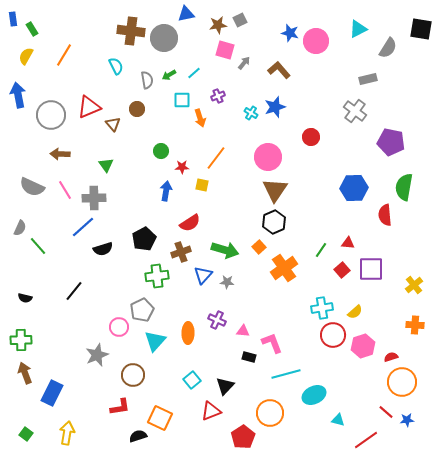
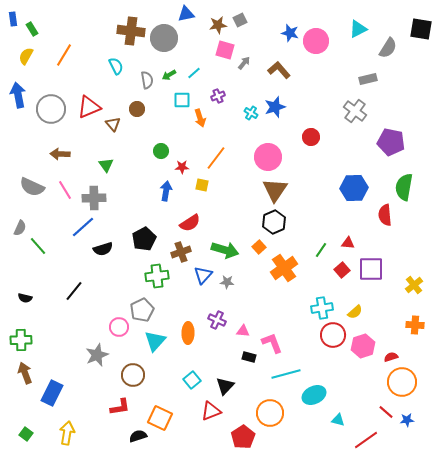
gray circle at (51, 115): moved 6 px up
